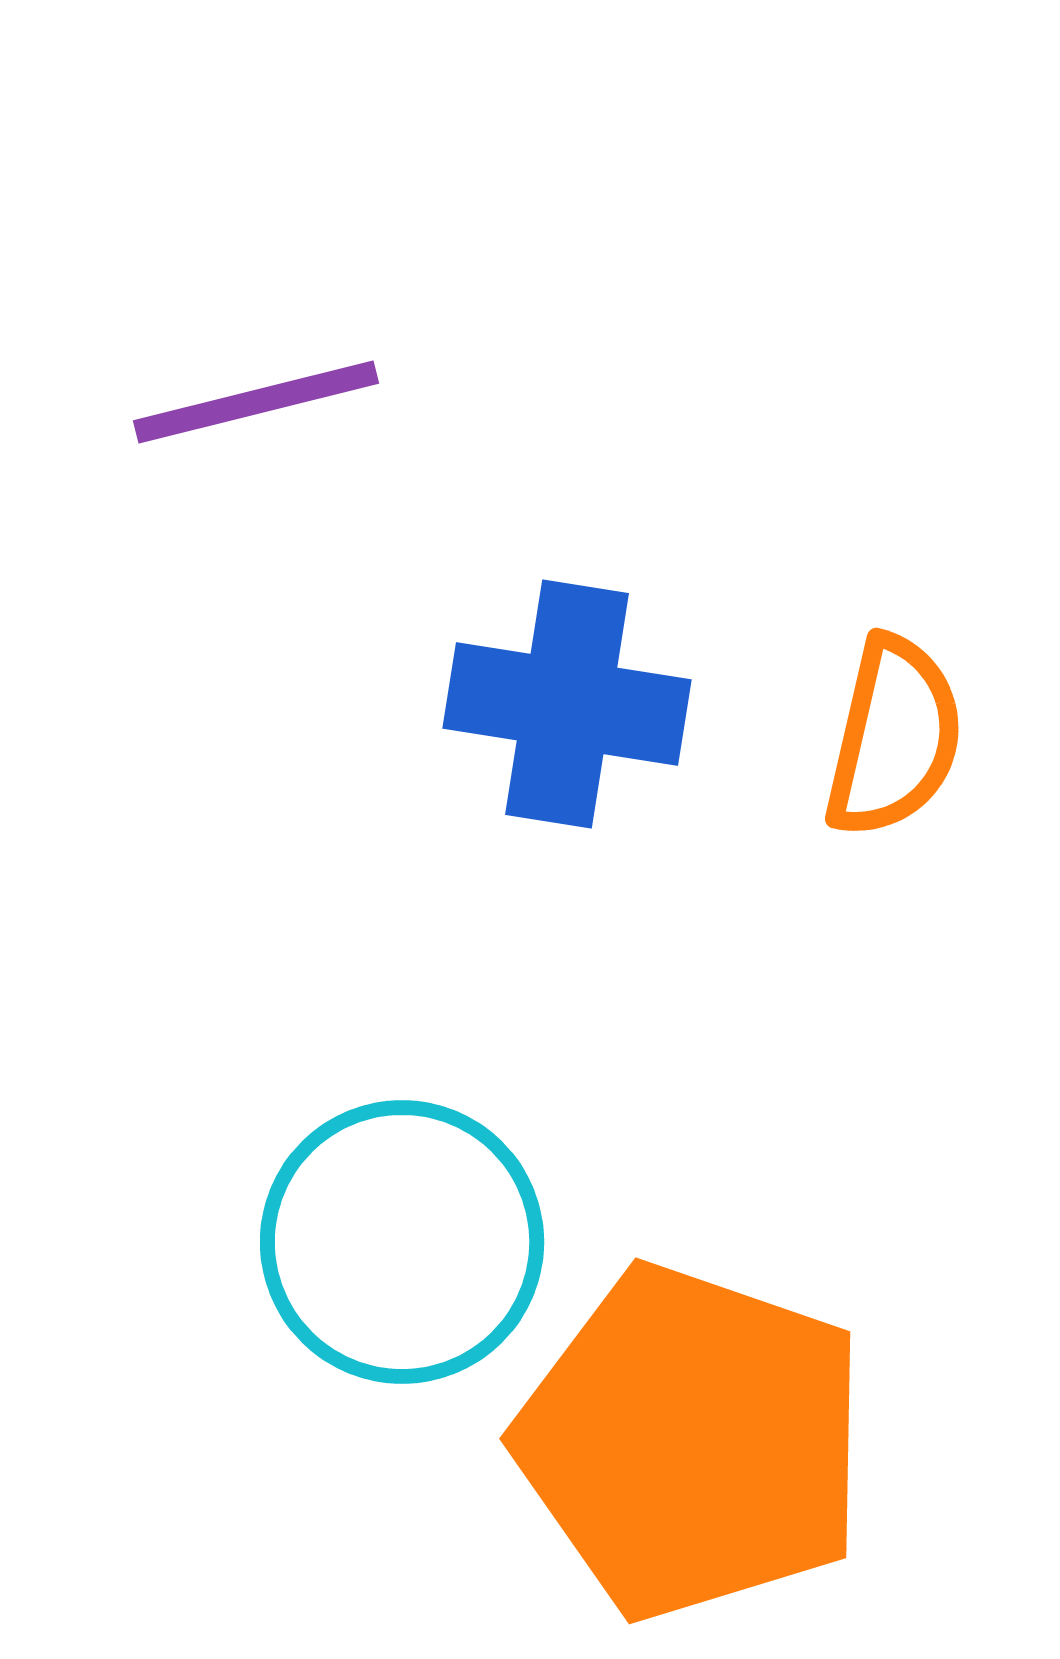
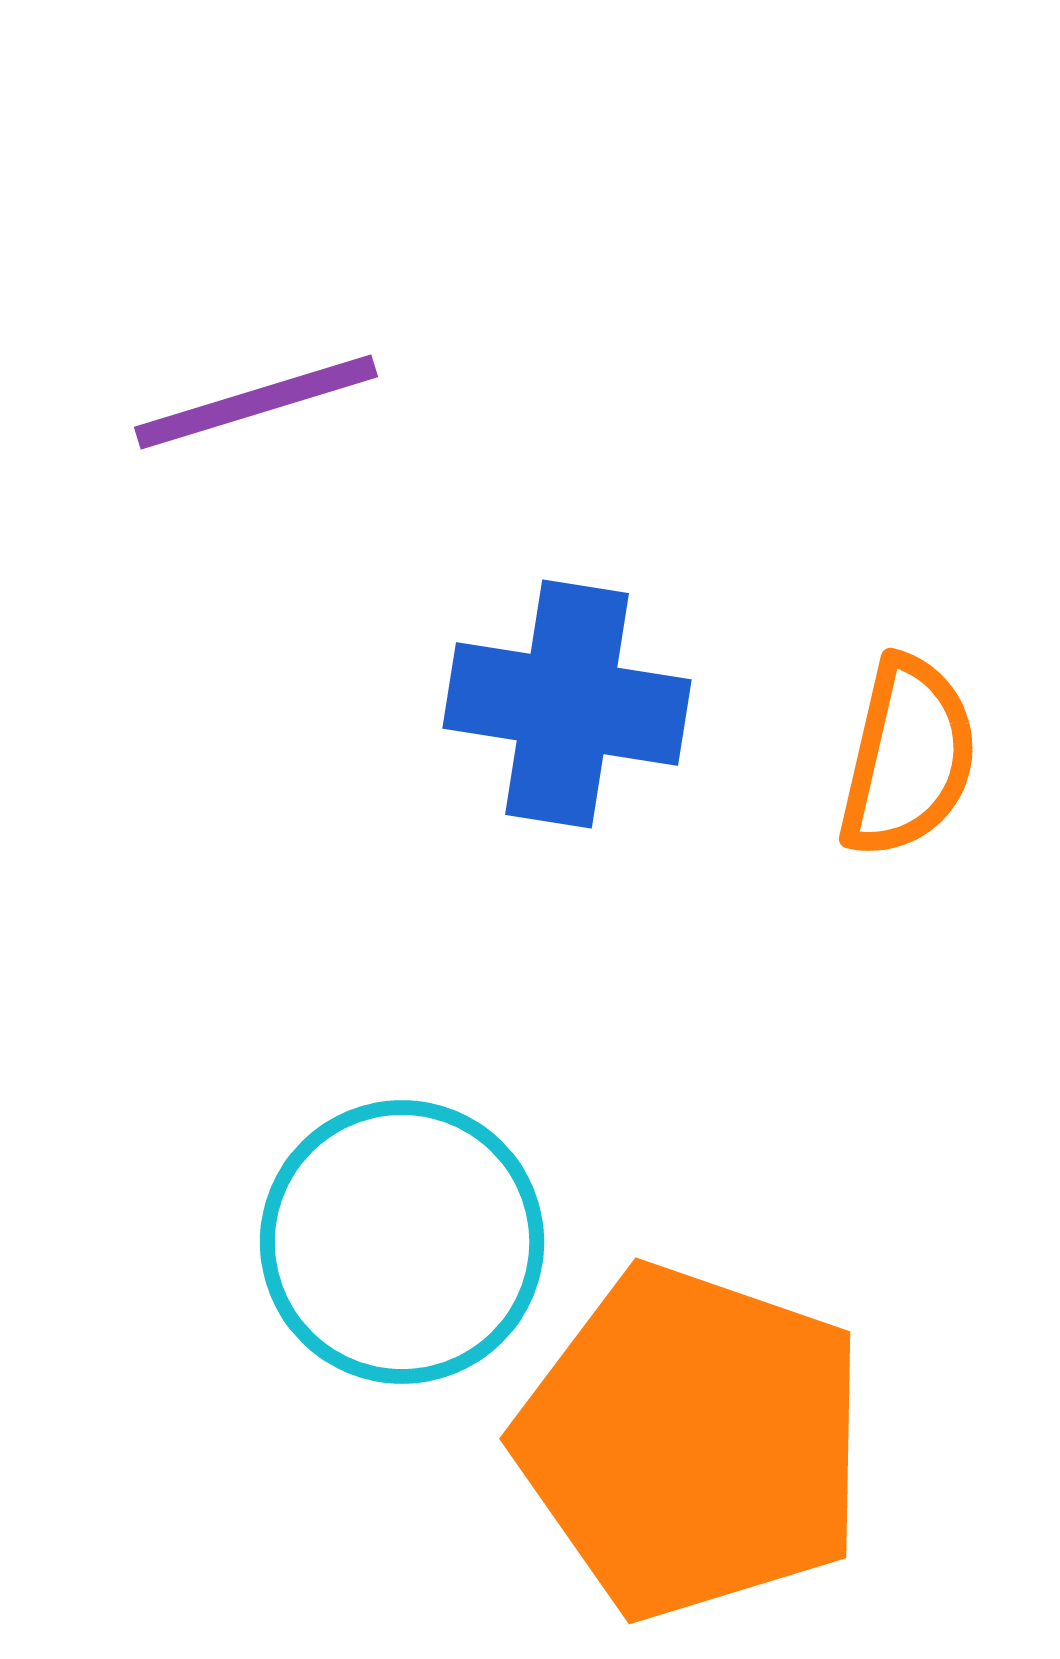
purple line: rotated 3 degrees counterclockwise
orange semicircle: moved 14 px right, 20 px down
